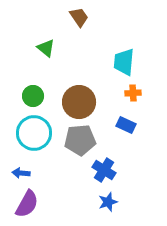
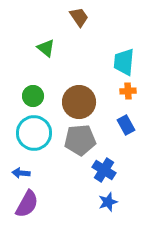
orange cross: moved 5 px left, 2 px up
blue rectangle: rotated 36 degrees clockwise
